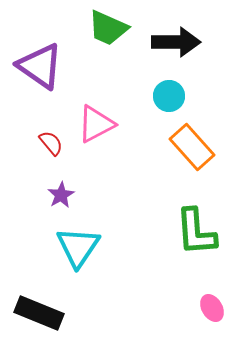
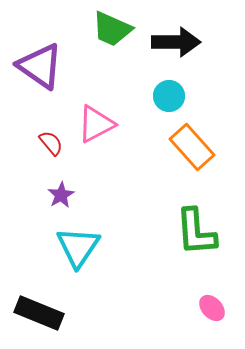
green trapezoid: moved 4 px right, 1 px down
pink ellipse: rotated 12 degrees counterclockwise
